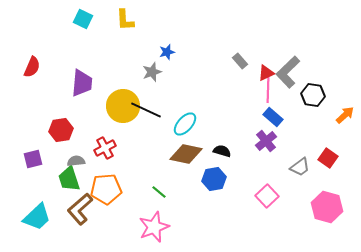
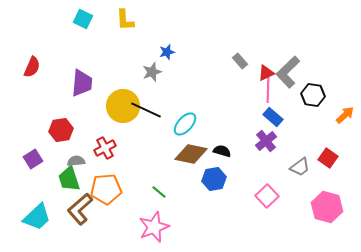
brown diamond: moved 5 px right
purple square: rotated 18 degrees counterclockwise
